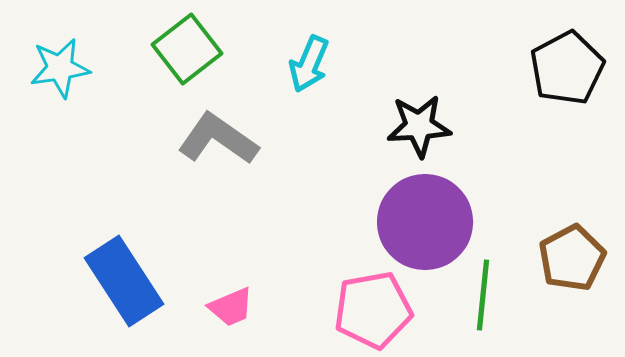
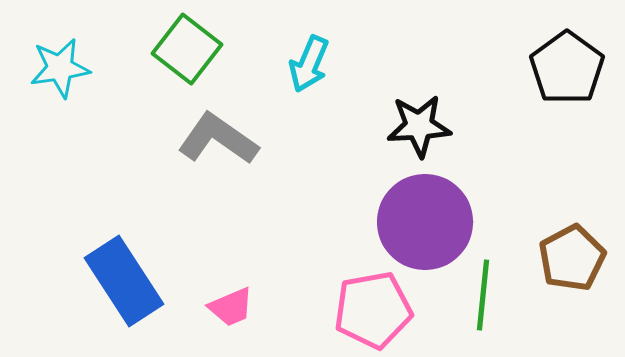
green square: rotated 14 degrees counterclockwise
black pentagon: rotated 8 degrees counterclockwise
